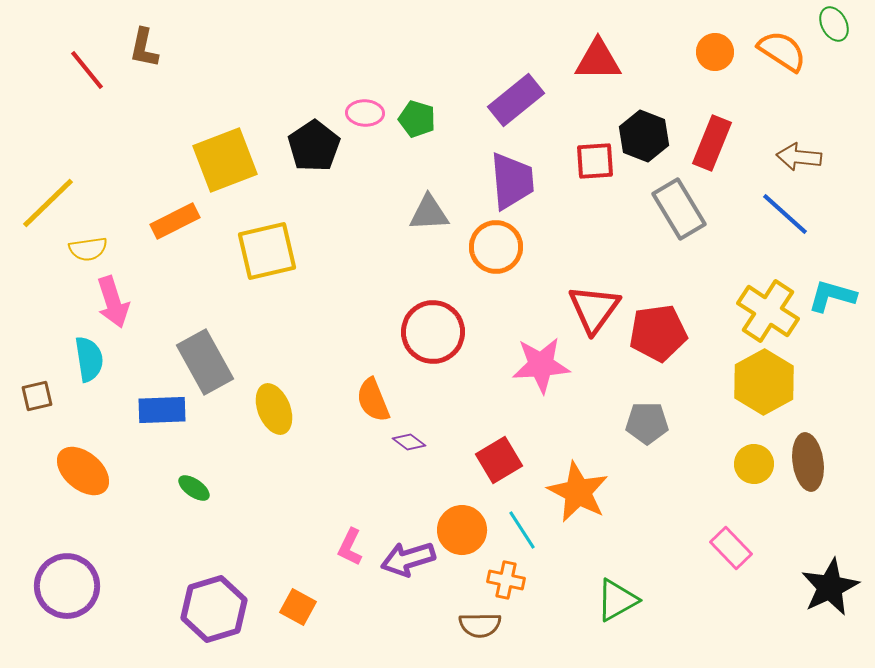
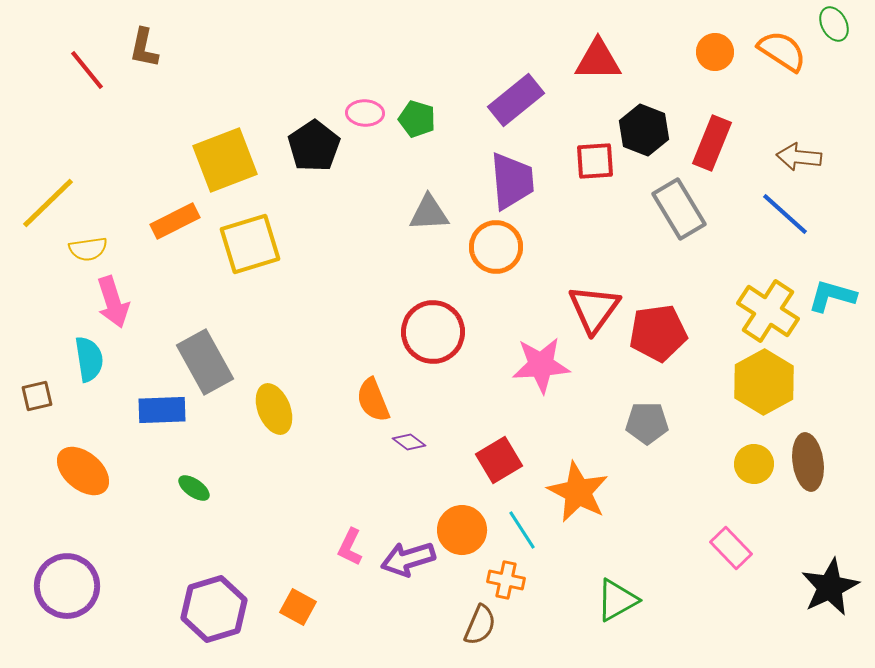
black hexagon at (644, 136): moved 6 px up
yellow square at (267, 251): moved 17 px left, 7 px up; rotated 4 degrees counterclockwise
brown semicircle at (480, 625): rotated 66 degrees counterclockwise
